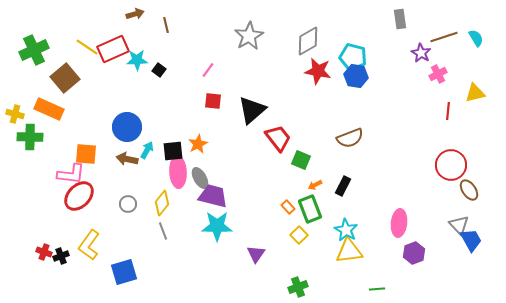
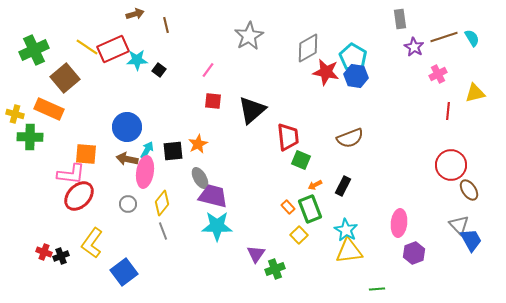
cyan semicircle at (476, 38): moved 4 px left
gray diamond at (308, 41): moved 7 px down
purple star at (421, 53): moved 7 px left, 6 px up
cyan pentagon at (353, 57): rotated 16 degrees clockwise
red star at (318, 71): moved 8 px right, 1 px down
red trapezoid at (278, 138): moved 10 px right, 1 px up; rotated 32 degrees clockwise
pink ellipse at (178, 172): moved 33 px left; rotated 12 degrees clockwise
yellow L-shape at (89, 245): moved 3 px right, 2 px up
blue square at (124, 272): rotated 20 degrees counterclockwise
green cross at (298, 287): moved 23 px left, 18 px up
